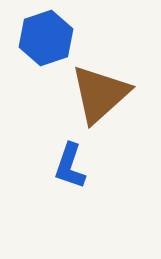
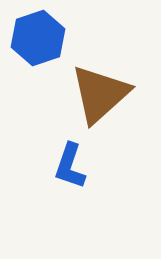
blue hexagon: moved 8 px left
